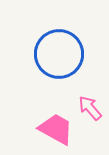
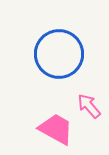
pink arrow: moved 1 px left, 2 px up
